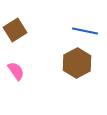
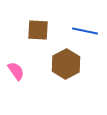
brown square: moved 23 px right; rotated 35 degrees clockwise
brown hexagon: moved 11 px left, 1 px down
